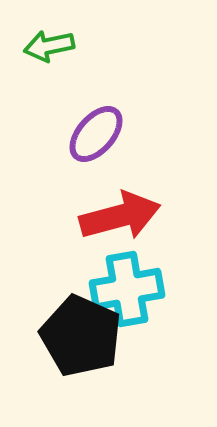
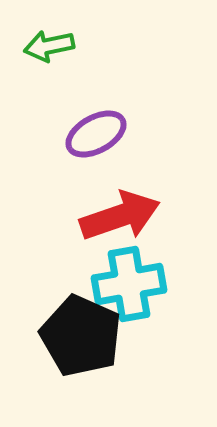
purple ellipse: rotated 20 degrees clockwise
red arrow: rotated 4 degrees counterclockwise
cyan cross: moved 2 px right, 5 px up
